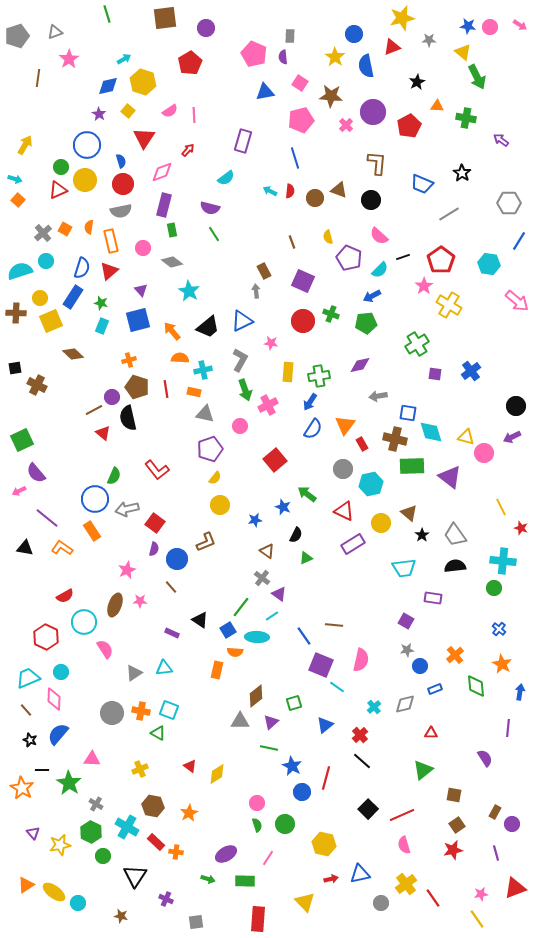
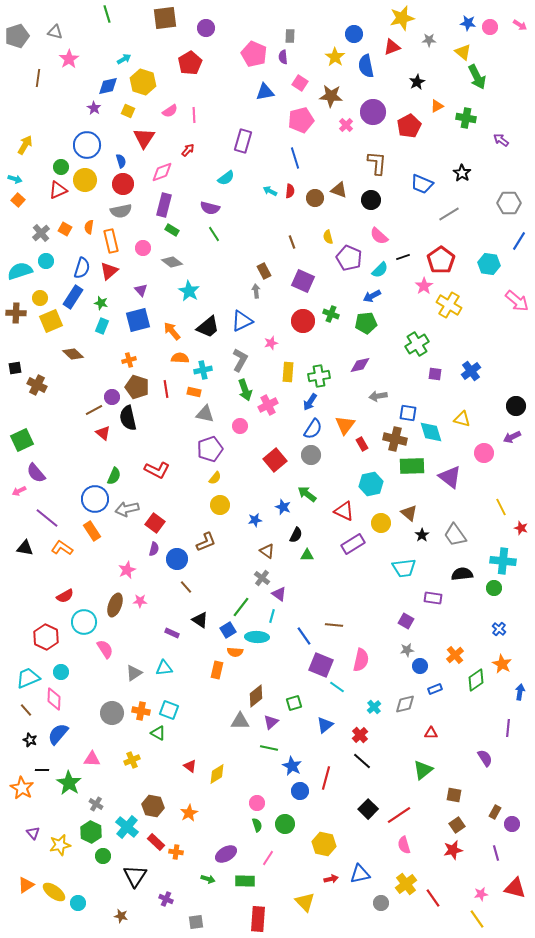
blue star at (468, 26): moved 3 px up
gray triangle at (55, 32): rotated 35 degrees clockwise
orange triangle at (437, 106): rotated 32 degrees counterclockwise
yellow square at (128, 111): rotated 16 degrees counterclockwise
purple star at (99, 114): moved 5 px left, 6 px up
green rectangle at (172, 230): rotated 48 degrees counterclockwise
gray cross at (43, 233): moved 2 px left
pink star at (271, 343): rotated 24 degrees counterclockwise
yellow triangle at (466, 437): moved 4 px left, 18 px up
gray circle at (343, 469): moved 32 px left, 14 px up
red L-shape at (157, 470): rotated 25 degrees counterclockwise
green triangle at (306, 558): moved 1 px right, 3 px up; rotated 24 degrees clockwise
black semicircle at (455, 566): moved 7 px right, 8 px down
brown line at (171, 587): moved 15 px right
cyan line at (272, 616): rotated 40 degrees counterclockwise
green diamond at (476, 686): moved 6 px up; rotated 60 degrees clockwise
yellow cross at (140, 769): moved 8 px left, 9 px up
blue circle at (302, 792): moved 2 px left, 1 px up
red line at (402, 815): moved 3 px left; rotated 10 degrees counterclockwise
cyan cross at (127, 827): rotated 10 degrees clockwise
red triangle at (515, 888): rotated 35 degrees clockwise
